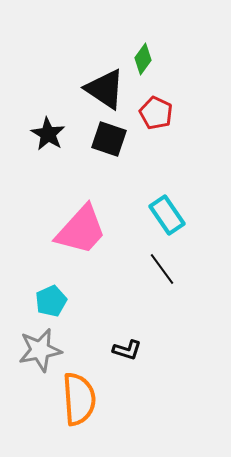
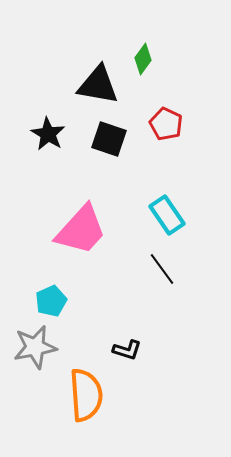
black triangle: moved 7 px left, 4 px up; rotated 24 degrees counterclockwise
red pentagon: moved 10 px right, 11 px down
gray star: moved 5 px left, 3 px up
orange semicircle: moved 7 px right, 4 px up
